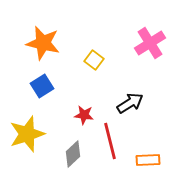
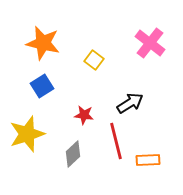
pink cross: rotated 20 degrees counterclockwise
red line: moved 6 px right
